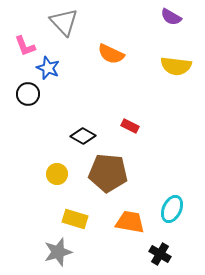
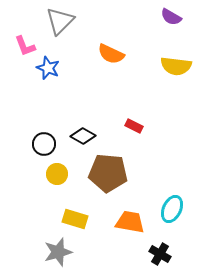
gray triangle: moved 4 px left, 1 px up; rotated 28 degrees clockwise
black circle: moved 16 px right, 50 px down
red rectangle: moved 4 px right
